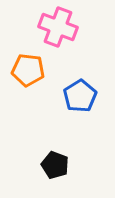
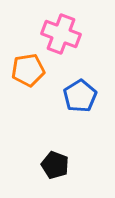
pink cross: moved 3 px right, 7 px down
orange pentagon: rotated 16 degrees counterclockwise
